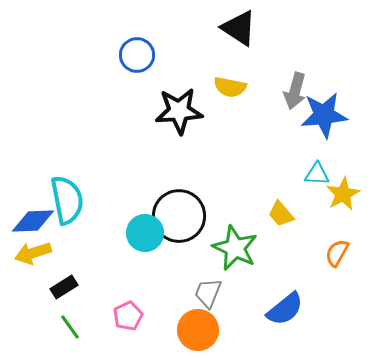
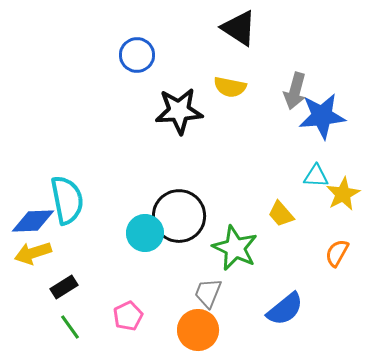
blue star: moved 2 px left, 1 px down
cyan triangle: moved 1 px left, 2 px down
